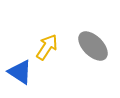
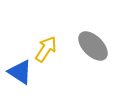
yellow arrow: moved 1 px left, 2 px down
